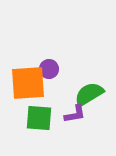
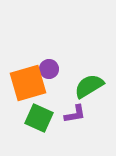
orange square: rotated 12 degrees counterclockwise
green semicircle: moved 8 px up
green square: rotated 20 degrees clockwise
